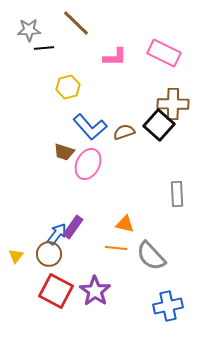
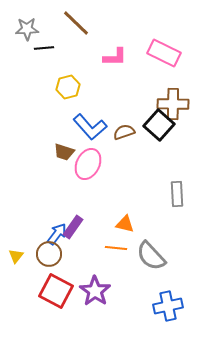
gray star: moved 2 px left, 1 px up
